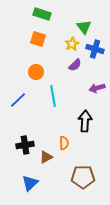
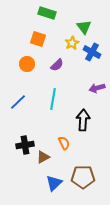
green rectangle: moved 5 px right, 1 px up
yellow star: moved 1 px up
blue cross: moved 3 px left, 3 px down; rotated 12 degrees clockwise
purple semicircle: moved 18 px left
orange circle: moved 9 px left, 8 px up
cyan line: moved 3 px down; rotated 20 degrees clockwise
blue line: moved 2 px down
black arrow: moved 2 px left, 1 px up
orange semicircle: rotated 24 degrees counterclockwise
brown triangle: moved 3 px left
blue triangle: moved 24 px right
